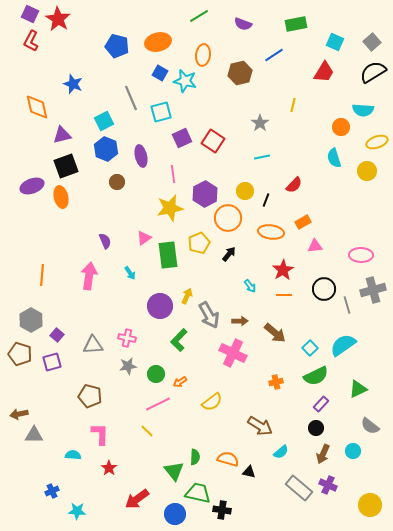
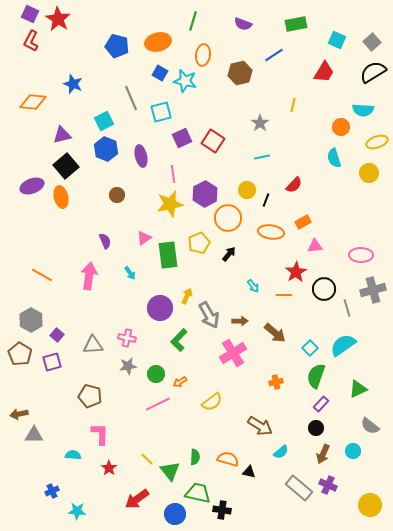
green line at (199, 16): moved 6 px left, 5 px down; rotated 42 degrees counterclockwise
cyan square at (335, 42): moved 2 px right, 2 px up
orange diamond at (37, 107): moved 4 px left, 5 px up; rotated 72 degrees counterclockwise
black square at (66, 166): rotated 20 degrees counterclockwise
yellow circle at (367, 171): moved 2 px right, 2 px down
brown circle at (117, 182): moved 13 px down
yellow circle at (245, 191): moved 2 px right, 1 px up
yellow star at (170, 208): moved 4 px up
red star at (283, 270): moved 13 px right, 2 px down
orange line at (42, 275): rotated 65 degrees counterclockwise
cyan arrow at (250, 286): moved 3 px right
gray line at (347, 305): moved 3 px down
purple circle at (160, 306): moved 2 px down
pink cross at (233, 353): rotated 32 degrees clockwise
brown pentagon at (20, 354): rotated 15 degrees clockwise
green semicircle at (316, 376): rotated 135 degrees clockwise
yellow line at (147, 431): moved 28 px down
green triangle at (174, 471): moved 4 px left
